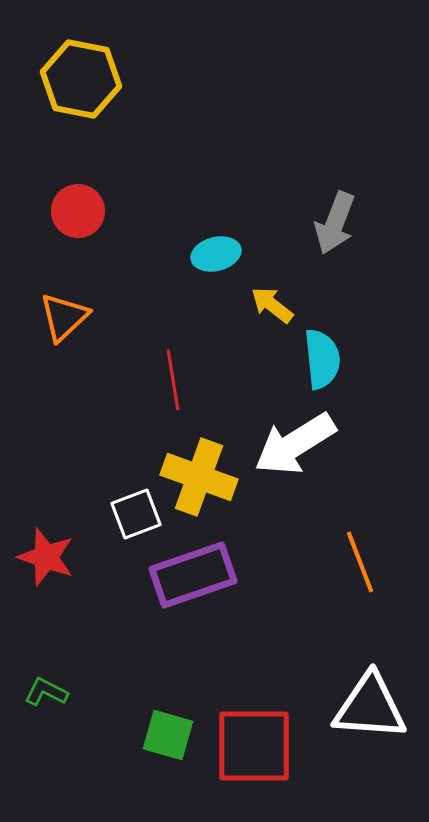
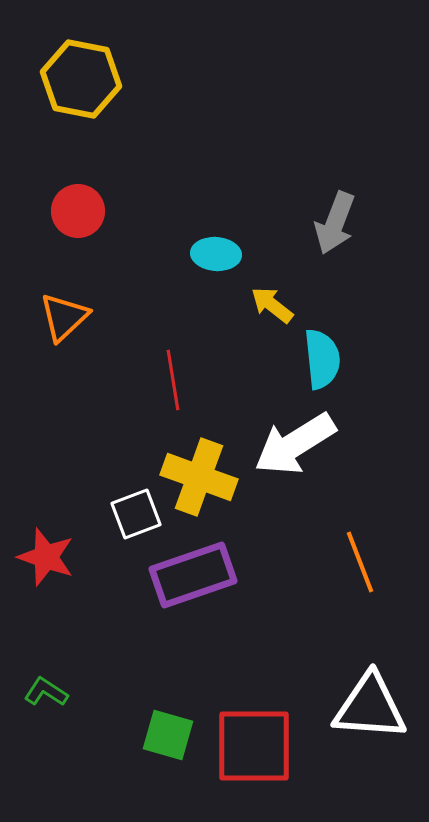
cyan ellipse: rotated 18 degrees clockwise
green L-shape: rotated 6 degrees clockwise
